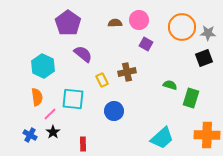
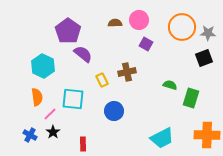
purple pentagon: moved 8 px down
cyan trapezoid: rotated 15 degrees clockwise
